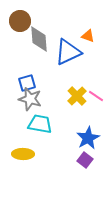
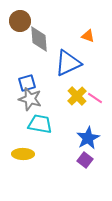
blue triangle: moved 11 px down
pink line: moved 1 px left, 2 px down
